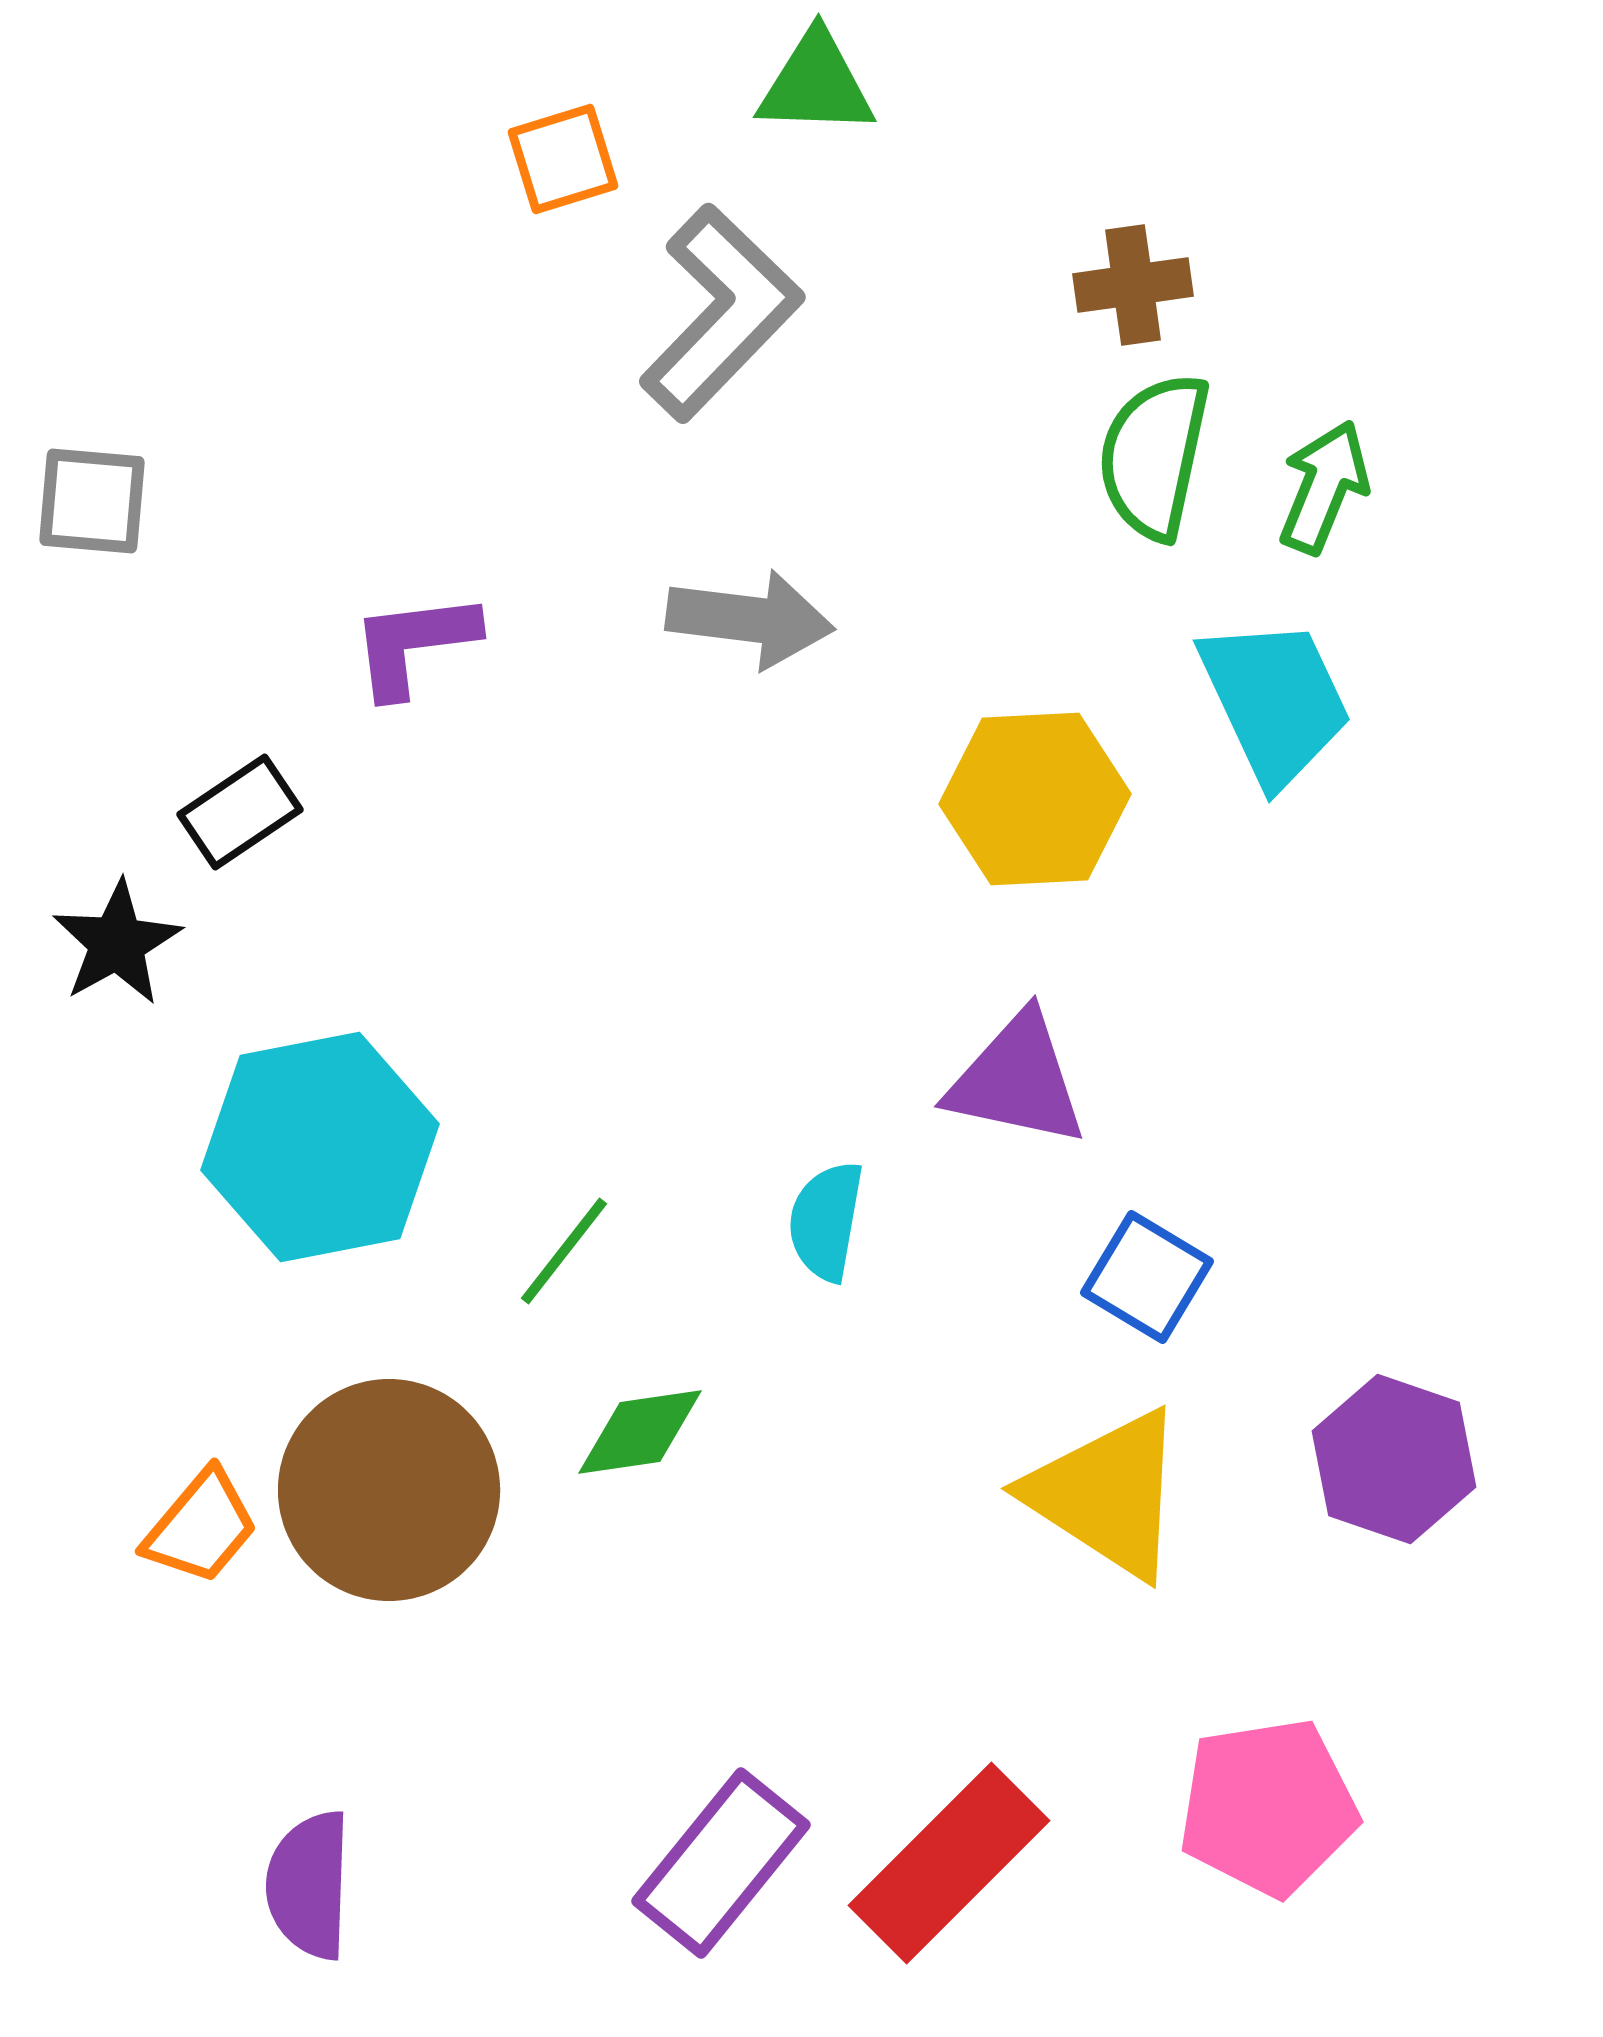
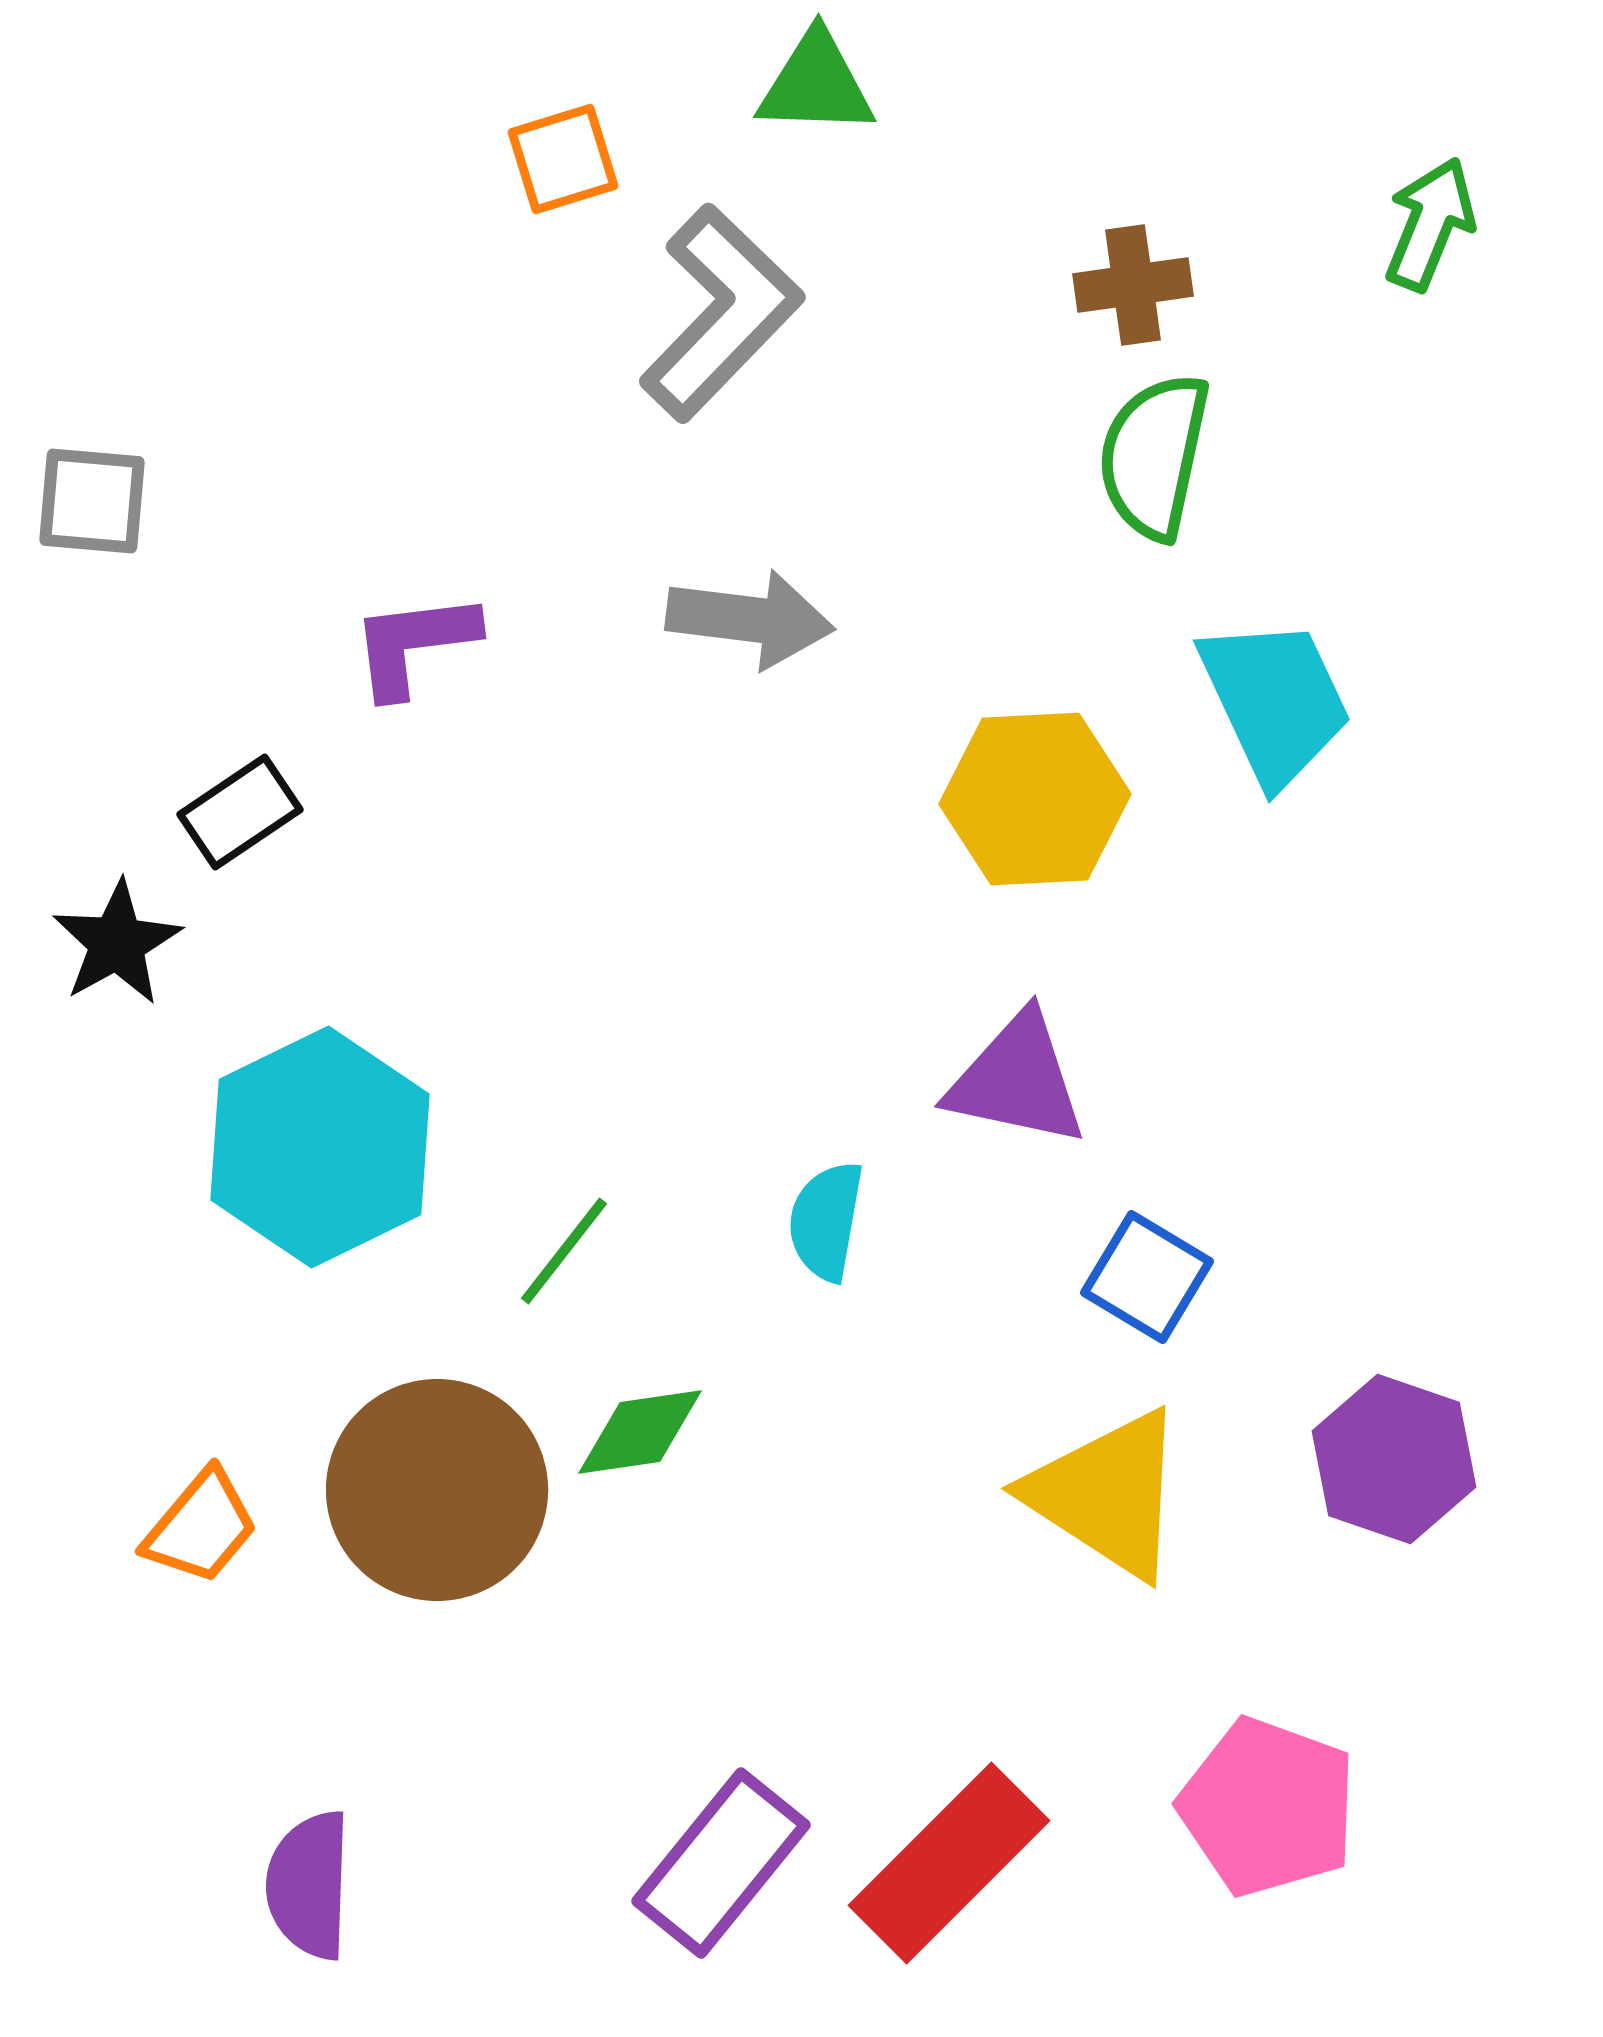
green arrow: moved 106 px right, 263 px up
cyan hexagon: rotated 15 degrees counterclockwise
brown circle: moved 48 px right
pink pentagon: rotated 29 degrees clockwise
